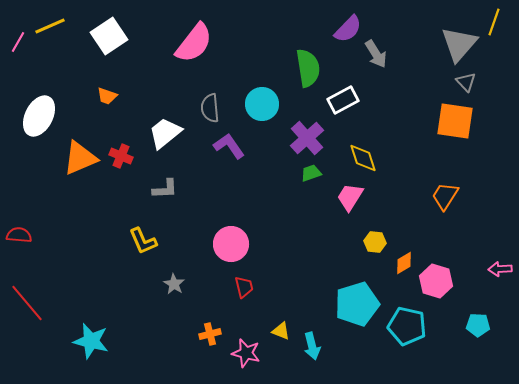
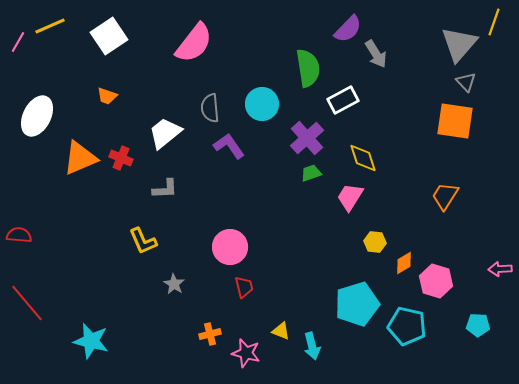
white ellipse at (39, 116): moved 2 px left
red cross at (121, 156): moved 2 px down
pink circle at (231, 244): moved 1 px left, 3 px down
